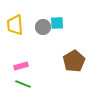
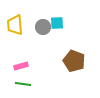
brown pentagon: rotated 20 degrees counterclockwise
green line: rotated 14 degrees counterclockwise
